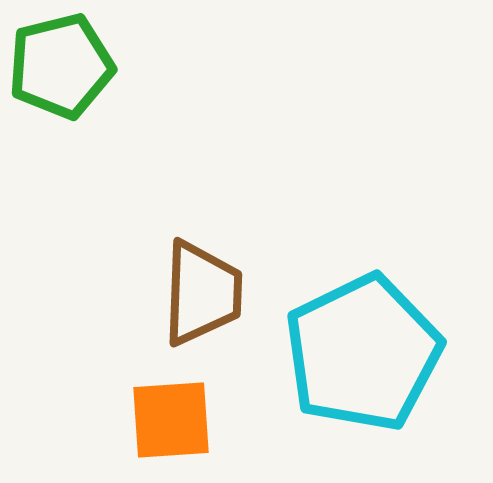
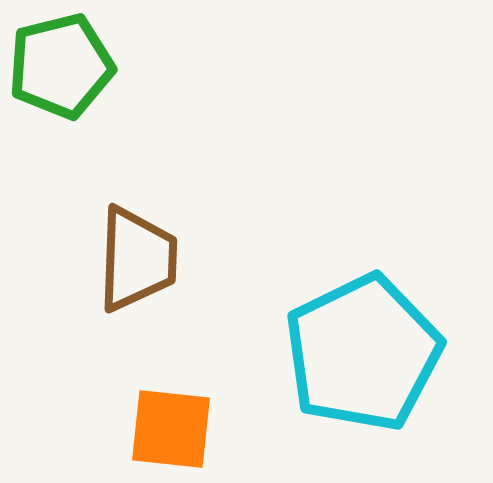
brown trapezoid: moved 65 px left, 34 px up
orange square: moved 9 px down; rotated 10 degrees clockwise
